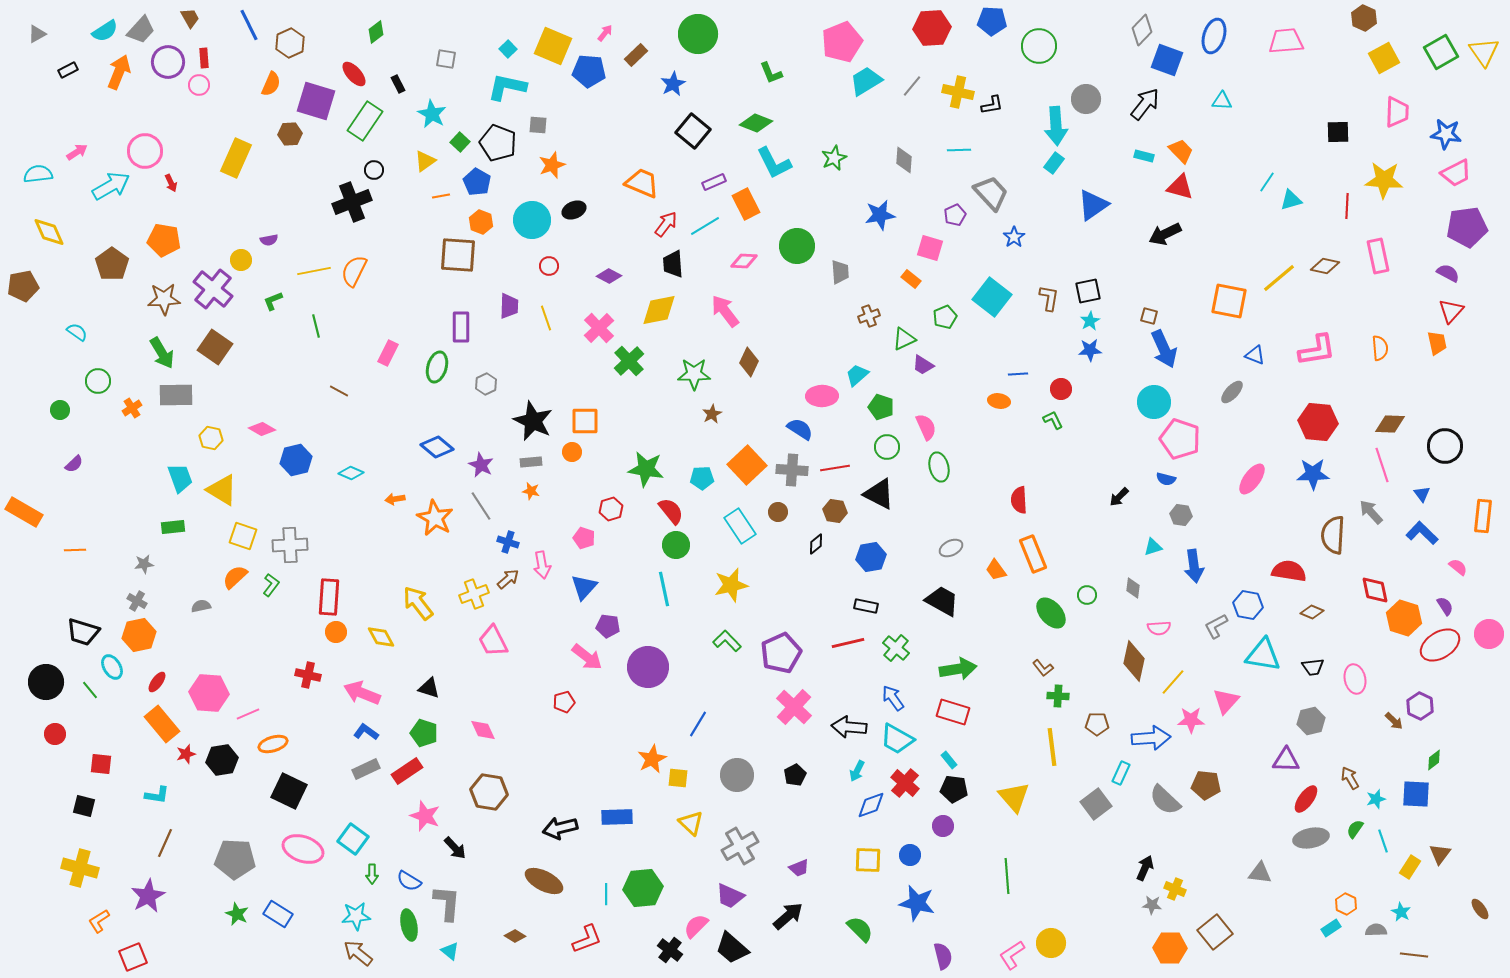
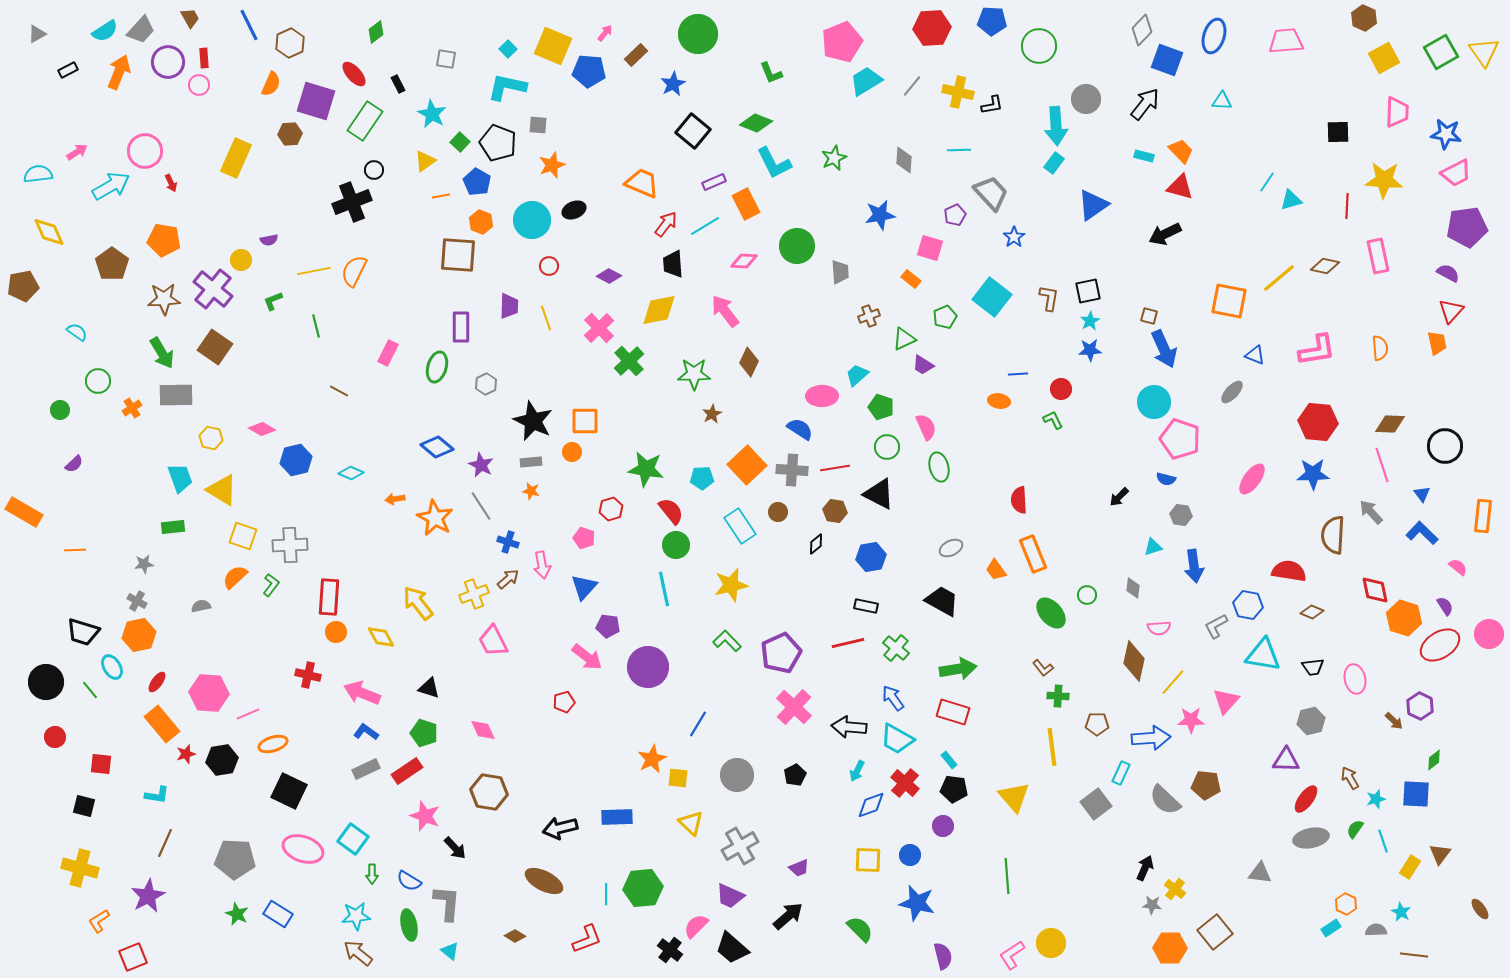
red circle at (55, 734): moved 3 px down
yellow cross at (1175, 889): rotated 15 degrees clockwise
